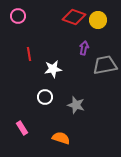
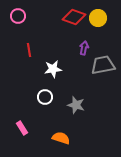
yellow circle: moved 2 px up
red line: moved 4 px up
gray trapezoid: moved 2 px left
